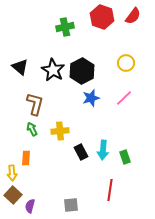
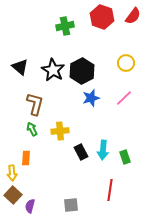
green cross: moved 1 px up
